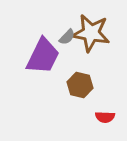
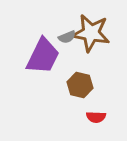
gray semicircle: rotated 24 degrees clockwise
red semicircle: moved 9 px left
